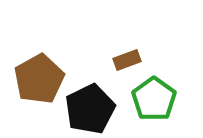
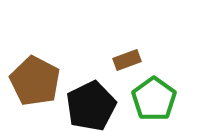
brown pentagon: moved 4 px left, 2 px down; rotated 15 degrees counterclockwise
black pentagon: moved 1 px right, 3 px up
